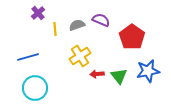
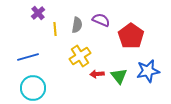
gray semicircle: rotated 119 degrees clockwise
red pentagon: moved 1 px left, 1 px up
cyan circle: moved 2 px left
